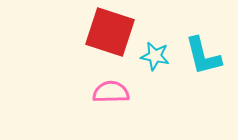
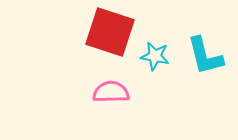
cyan L-shape: moved 2 px right
